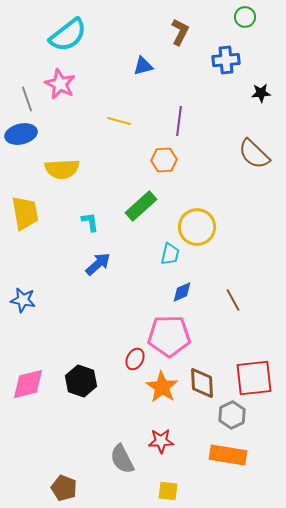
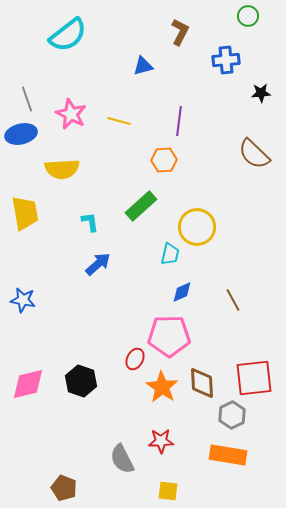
green circle: moved 3 px right, 1 px up
pink star: moved 11 px right, 30 px down
